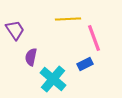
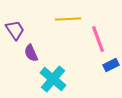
pink line: moved 4 px right, 1 px down
purple semicircle: moved 4 px up; rotated 36 degrees counterclockwise
blue rectangle: moved 26 px right, 1 px down
